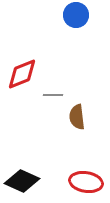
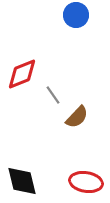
gray line: rotated 54 degrees clockwise
brown semicircle: rotated 130 degrees counterclockwise
black diamond: rotated 52 degrees clockwise
